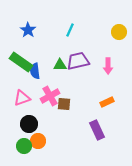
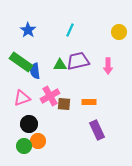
orange rectangle: moved 18 px left; rotated 24 degrees clockwise
